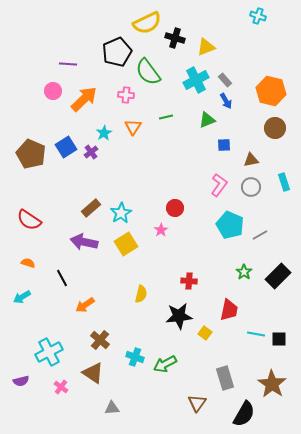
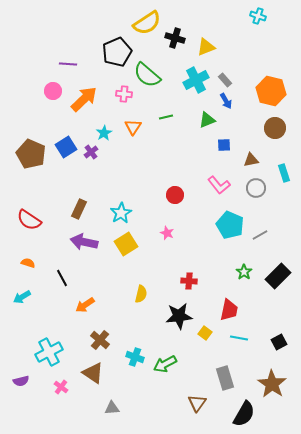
yellow semicircle at (147, 23): rotated 8 degrees counterclockwise
green semicircle at (148, 72): moved 1 px left, 3 px down; rotated 12 degrees counterclockwise
pink cross at (126, 95): moved 2 px left, 1 px up
cyan rectangle at (284, 182): moved 9 px up
pink L-shape at (219, 185): rotated 105 degrees clockwise
gray circle at (251, 187): moved 5 px right, 1 px down
brown rectangle at (91, 208): moved 12 px left, 1 px down; rotated 24 degrees counterclockwise
red circle at (175, 208): moved 13 px up
pink star at (161, 230): moved 6 px right, 3 px down; rotated 16 degrees counterclockwise
cyan line at (256, 334): moved 17 px left, 4 px down
black square at (279, 339): moved 3 px down; rotated 28 degrees counterclockwise
